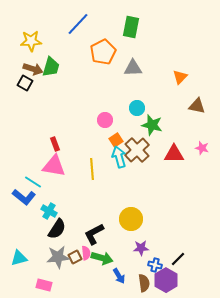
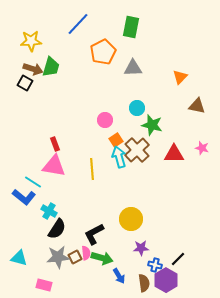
cyan triangle: rotated 30 degrees clockwise
